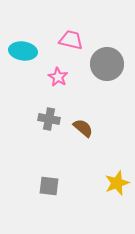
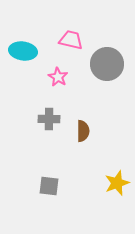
gray cross: rotated 10 degrees counterclockwise
brown semicircle: moved 3 px down; rotated 50 degrees clockwise
